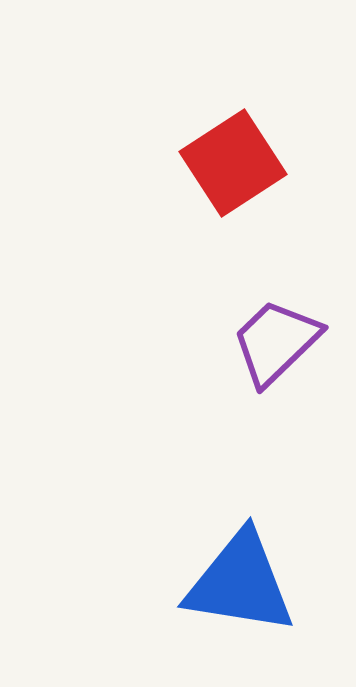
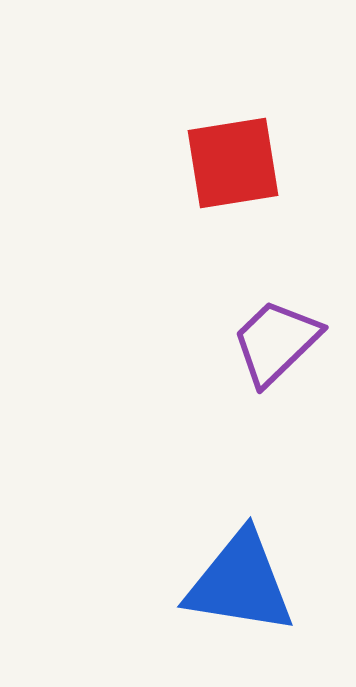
red square: rotated 24 degrees clockwise
